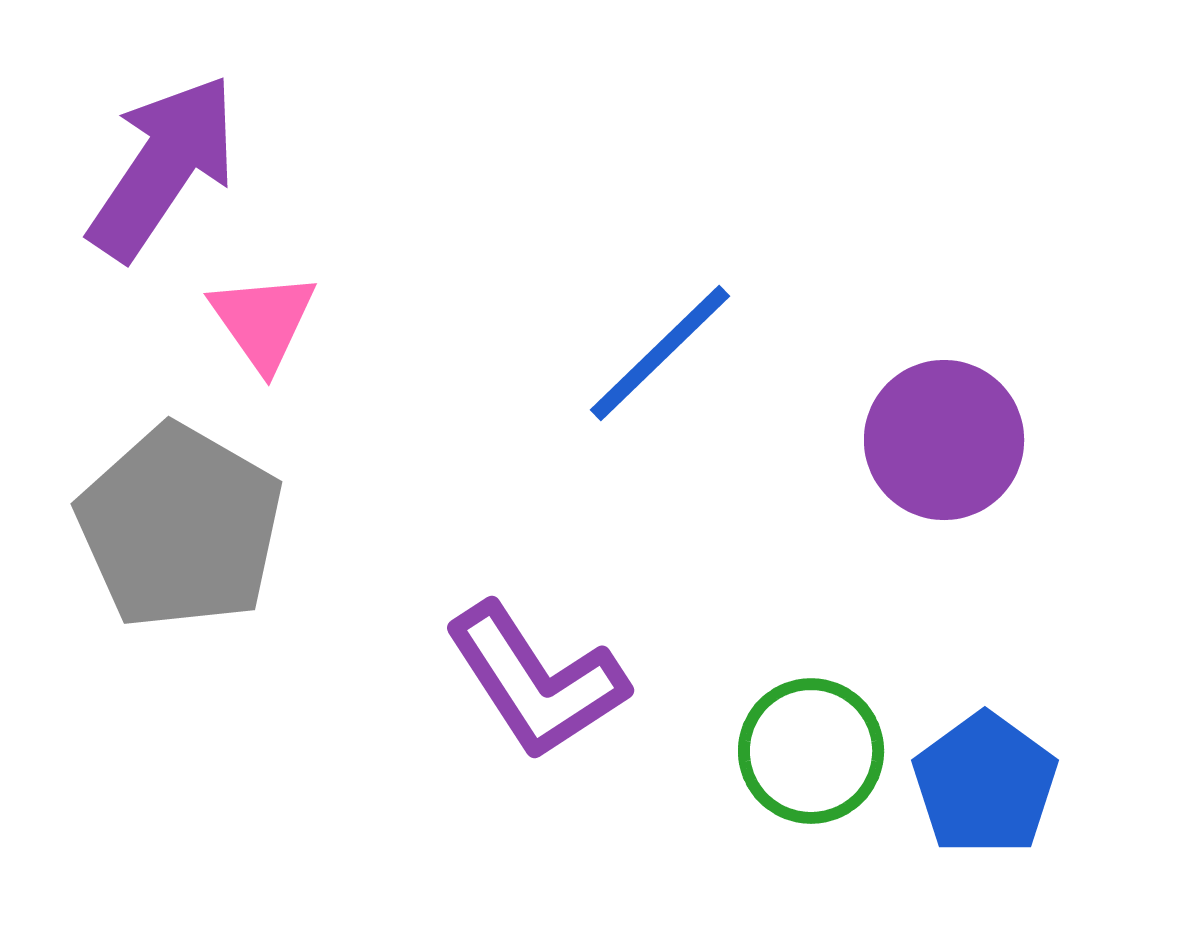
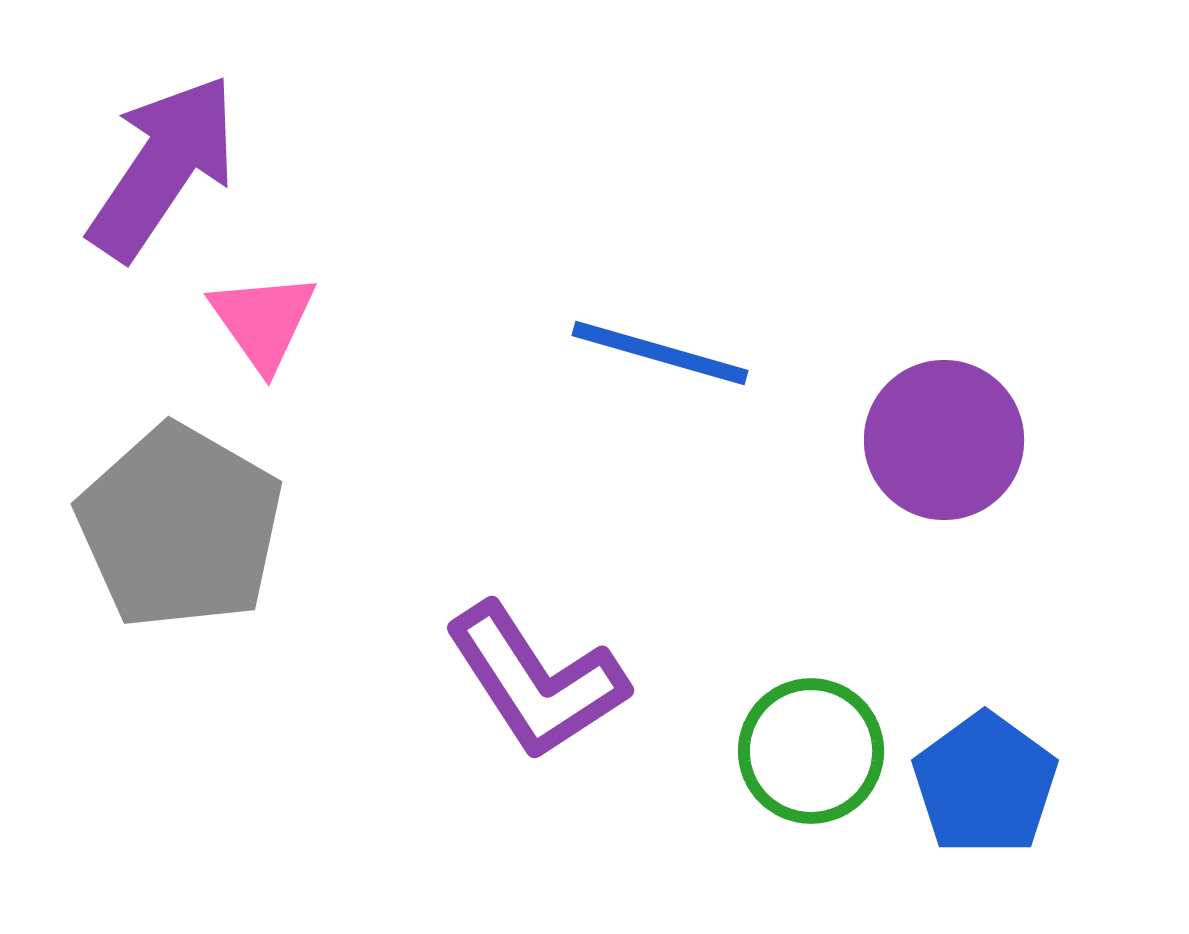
blue line: rotated 60 degrees clockwise
